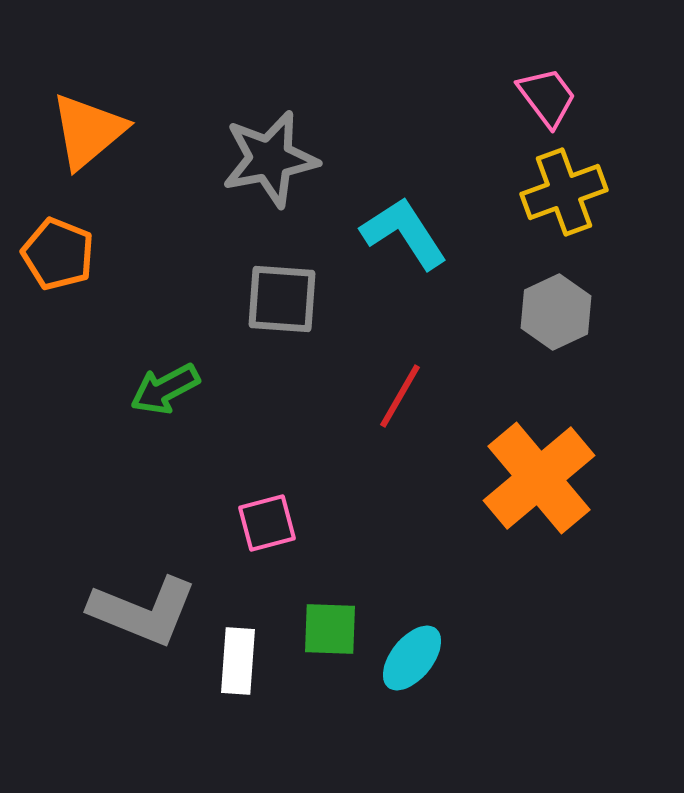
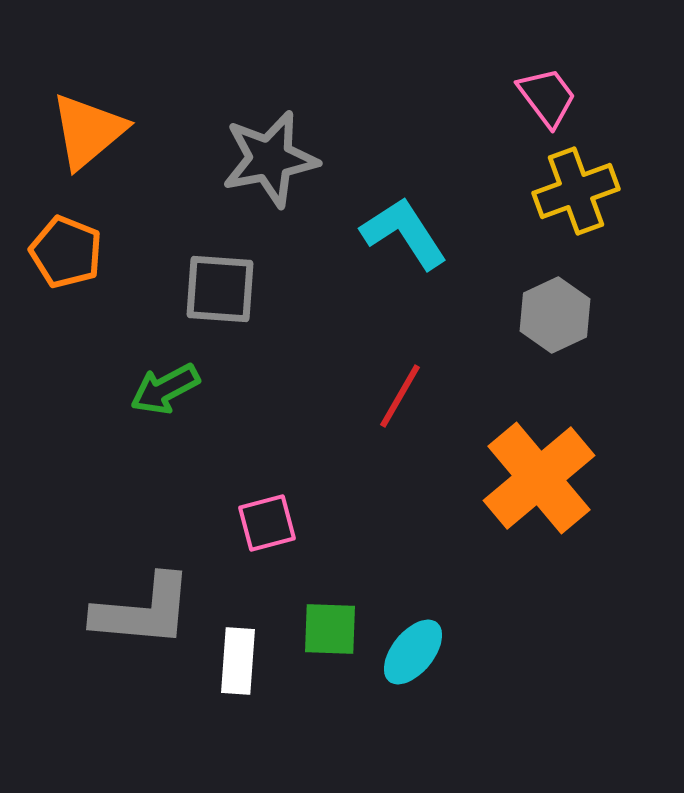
yellow cross: moved 12 px right, 1 px up
orange pentagon: moved 8 px right, 2 px up
gray square: moved 62 px left, 10 px up
gray hexagon: moved 1 px left, 3 px down
gray L-shape: rotated 17 degrees counterclockwise
cyan ellipse: moved 1 px right, 6 px up
